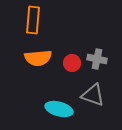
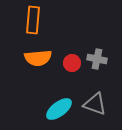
gray triangle: moved 2 px right, 9 px down
cyan ellipse: rotated 52 degrees counterclockwise
